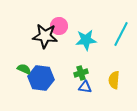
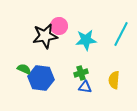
black star: rotated 15 degrees counterclockwise
